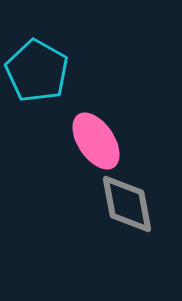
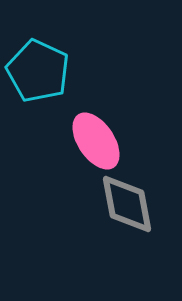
cyan pentagon: moved 1 px right; rotated 4 degrees counterclockwise
